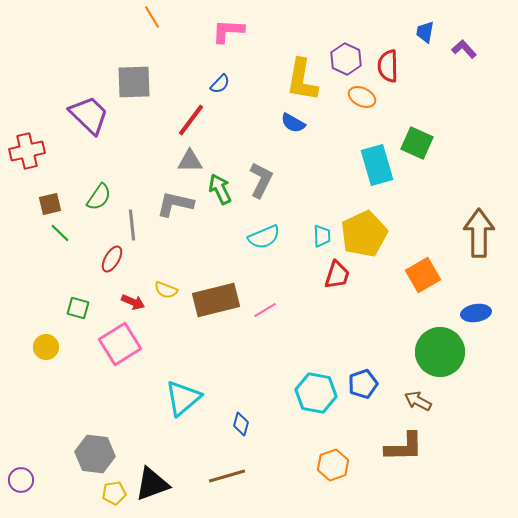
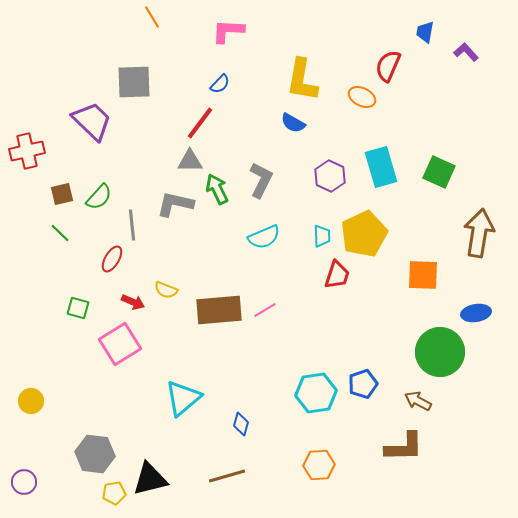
purple L-shape at (464, 49): moved 2 px right, 3 px down
purple hexagon at (346, 59): moved 16 px left, 117 px down
red semicircle at (388, 66): rotated 24 degrees clockwise
purple trapezoid at (89, 115): moved 3 px right, 6 px down
red line at (191, 120): moved 9 px right, 3 px down
green square at (417, 143): moved 22 px right, 29 px down
cyan rectangle at (377, 165): moved 4 px right, 2 px down
green arrow at (220, 189): moved 3 px left
green semicircle at (99, 197): rotated 8 degrees clockwise
brown square at (50, 204): moved 12 px right, 10 px up
brown arrow at (479, 233): rotated 9 degrees clockwise
orange square at (423, 275): rotated 32 degrees clockwise
brown rectangle at (216, 300): moved 3 px right, 10 px down; rotated 9 degrees clockwise
yellow circle at (46, 347): moved 15 px left, 54 px down
cyan hexagon at (316, 393): rotated 18 degrees counterclockwise
orange hexagon at (333, 465): moved 14 px left; rotated 16 degrees clockwise
purple circle at (21, 480): moved 3 px right, 2 px down
black triangle at (152, 484): moved 2 px left, 5 px up; rotated 6 degrees clockwise
